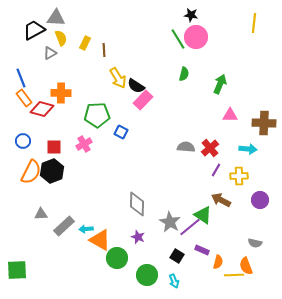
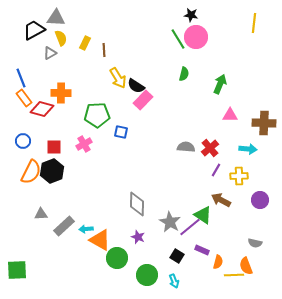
blue square at (121, 132): rotated 16 degrees counterclockwise
